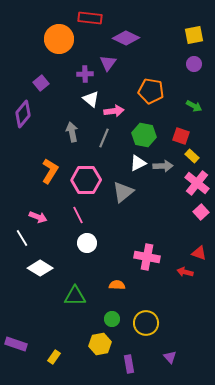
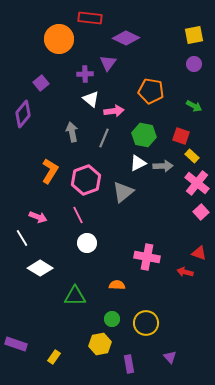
pink hexagon at (86, 180): rotated 20 degrees counterclockwise
